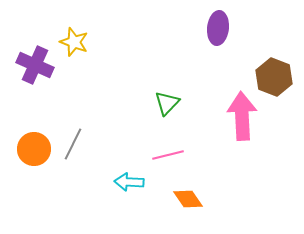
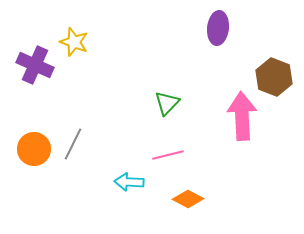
orange diamond: rotated 28 degrees counterclockwise
